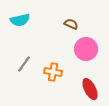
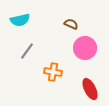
pink circle: moved 1 px left, 1 px up
gray line: moved 3 px right, 13 px up
